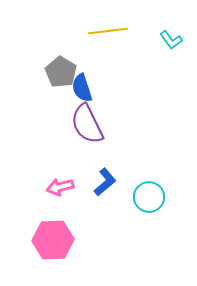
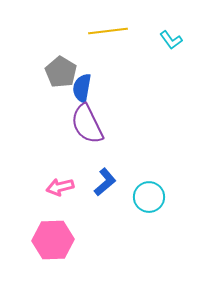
blue semicircle: rotated 28 degrees clockwise
